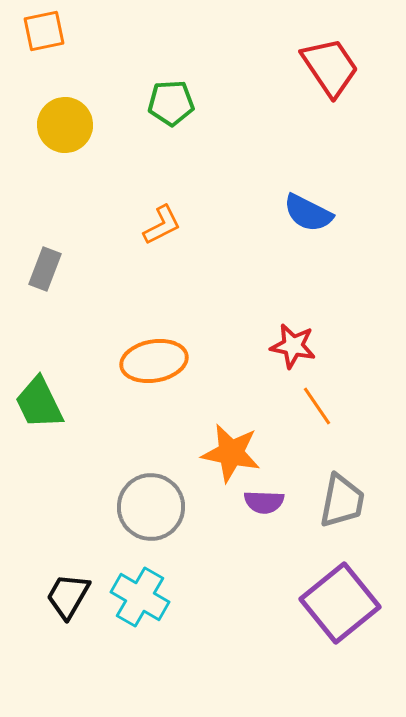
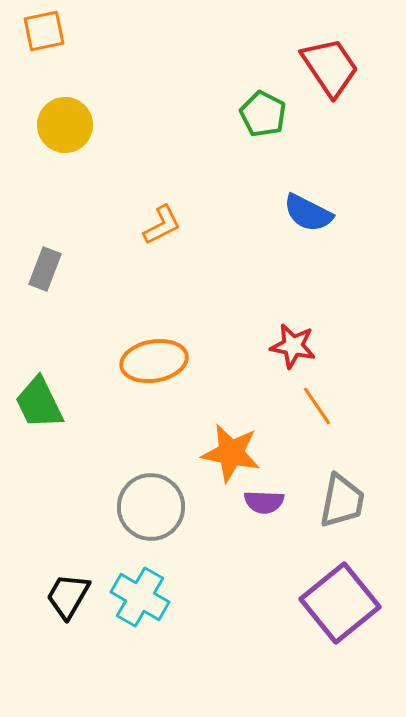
green pentagon: moved 92 px right, 11 px down; rotated 30 degrees clockwise
